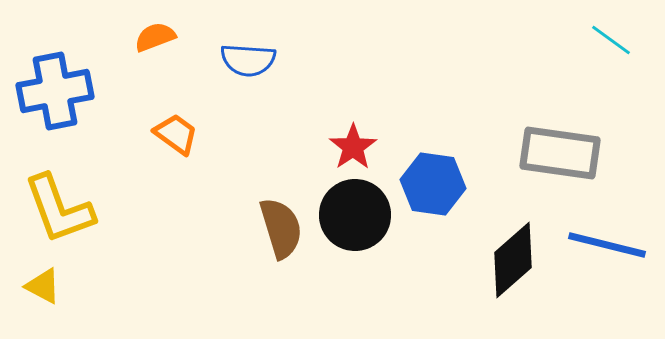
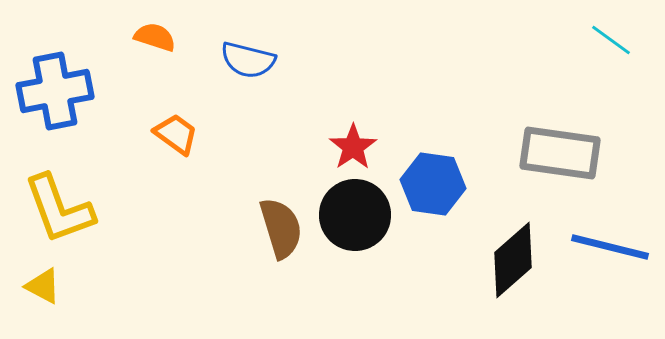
orange semicircle: rotated 39 degrees clockwise
blue semicircle: rotated 10 degrees clockwise
blue line: moved 3 px right, 2 px down
